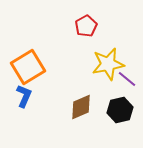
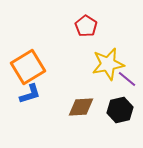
red pentagon: rotated 10 degrees counterclockwise
blue L-shape: moved 6 px right, 2 px up; rotated 50 degrees clockwise
brown diamond: rotated 20 degrees clockwise
